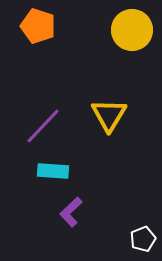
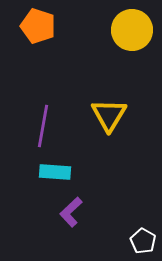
purple line: rotated 33 degrees counterclockwise
cyan rectangle: moved 2 px right, 1 px down
white pentagon: moved 2 px down; rotated 20 degrees counterclockwise
